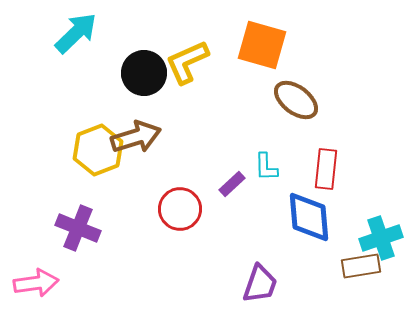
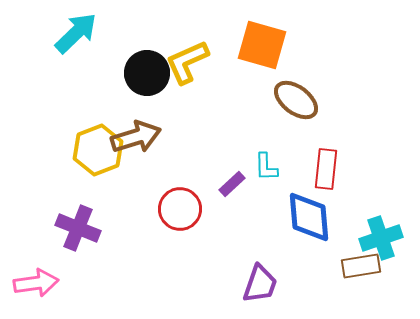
black circle: moved 3 px right
